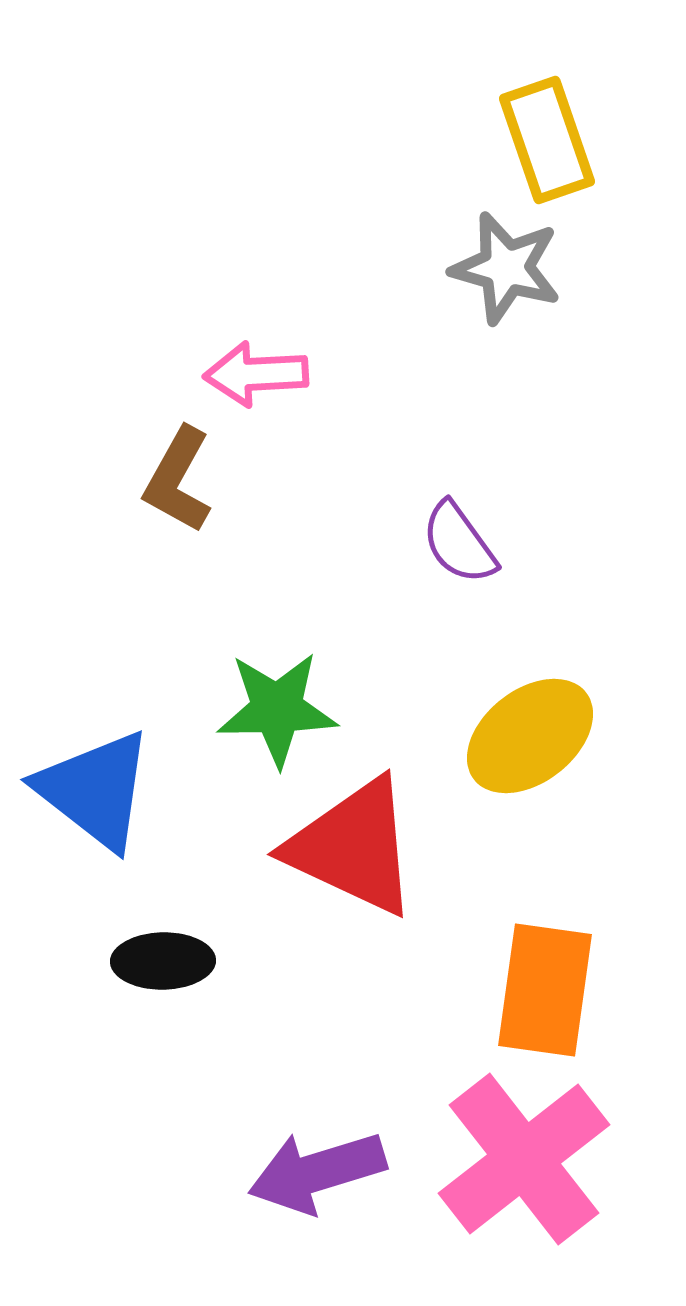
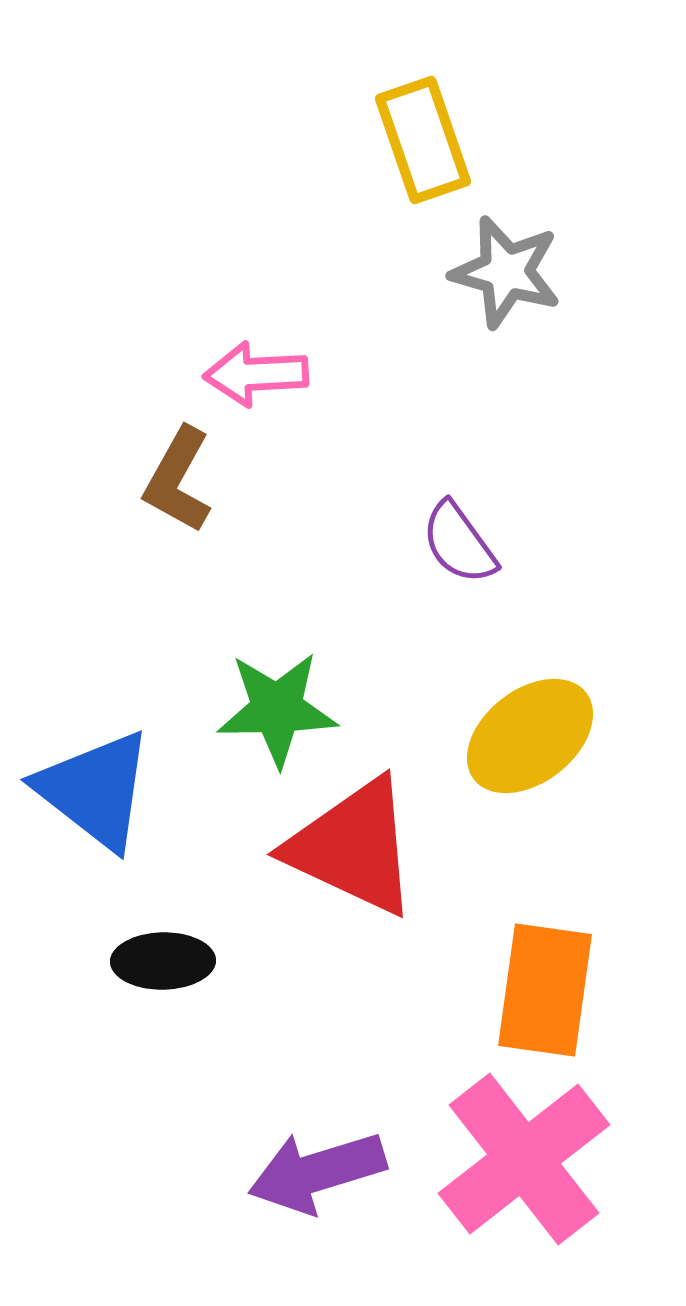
yellow rectangle: moved 124 px left
gray star: moved 4 px down
